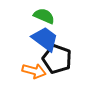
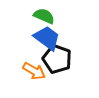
blue trapezoid: moved 2 px right, 1 px up
orange arrow: rotated 15 degrees clockwise
